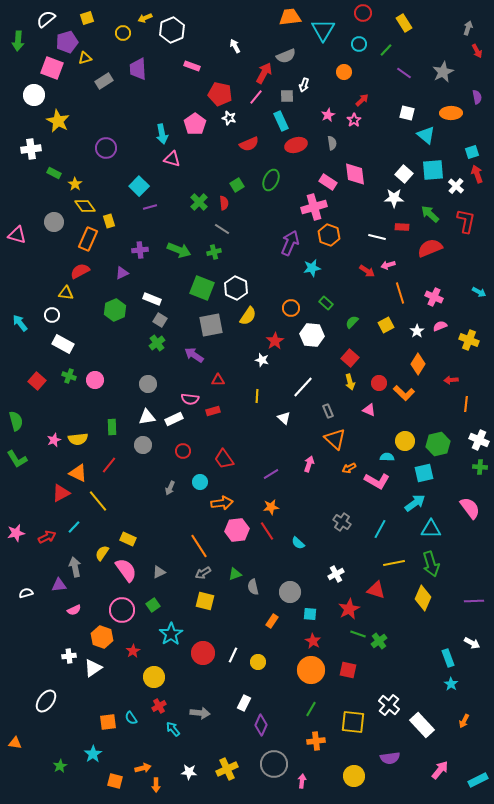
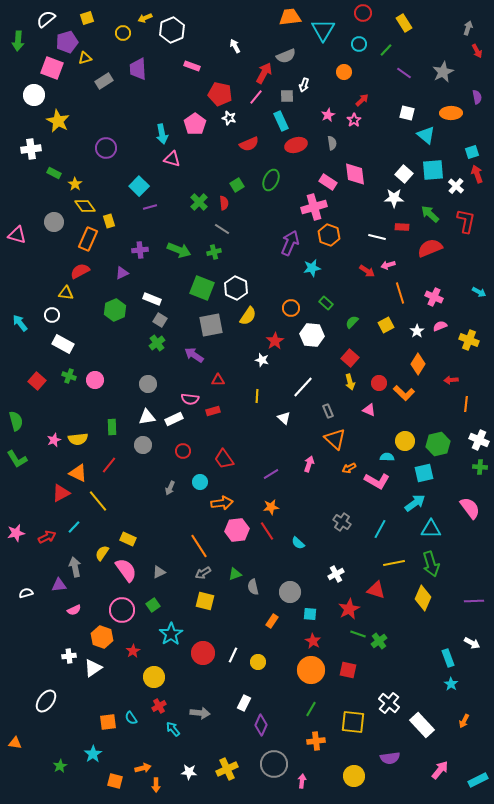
white cross at (389, 705): moved 2 px up
